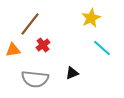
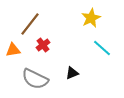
gray semicircle: rotated 20 degrees clockwise
